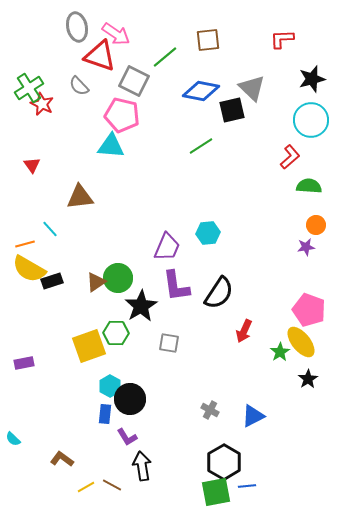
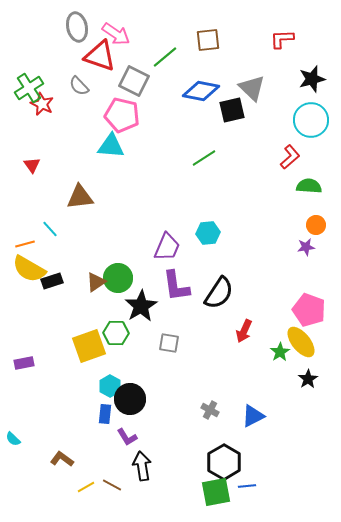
green line at (201, 146): moved 3 px right, 12 px down
